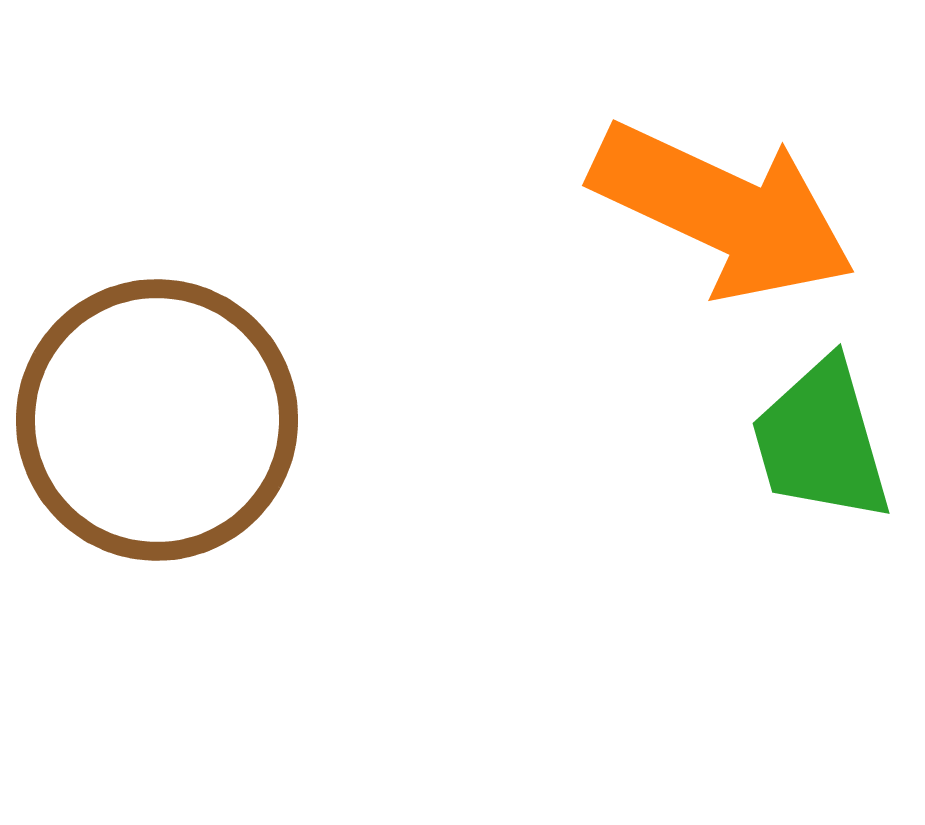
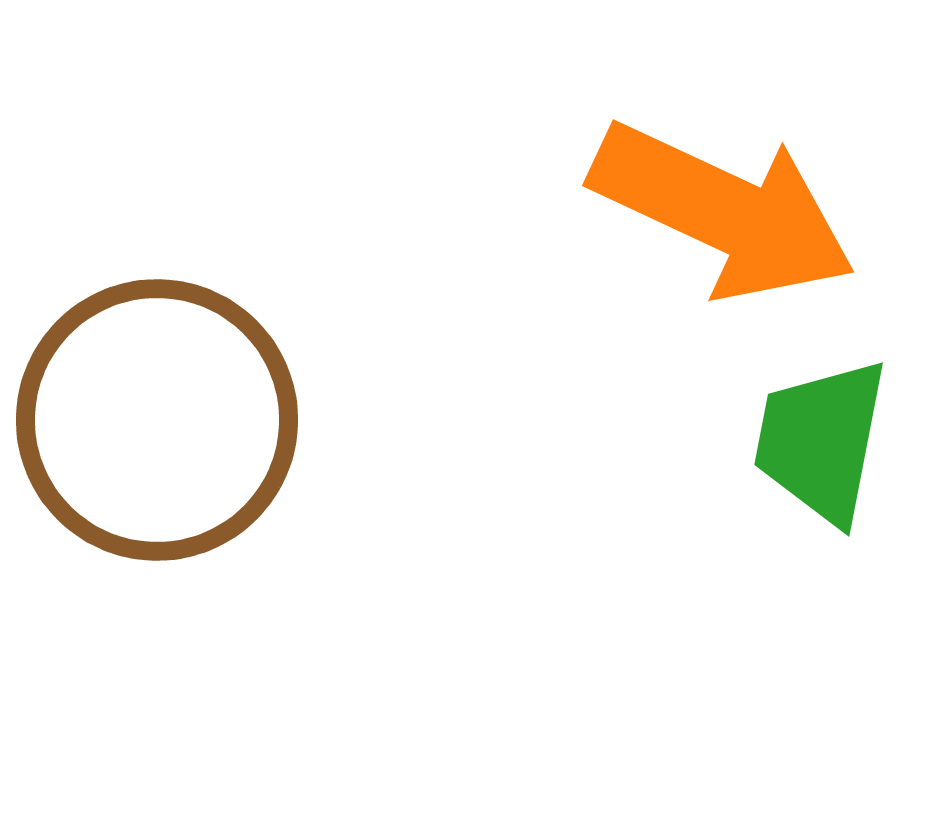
green trapezoid: rotated 27 degrees clockwise
